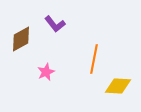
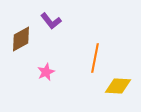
purple L-shape: moved 4 px left, 3 px up
orange line: moved 1 px right, 1 px up
